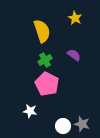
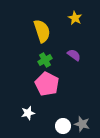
white star: moved 2 px left, 2 px down; rotated 24 degrees counterclockwise
